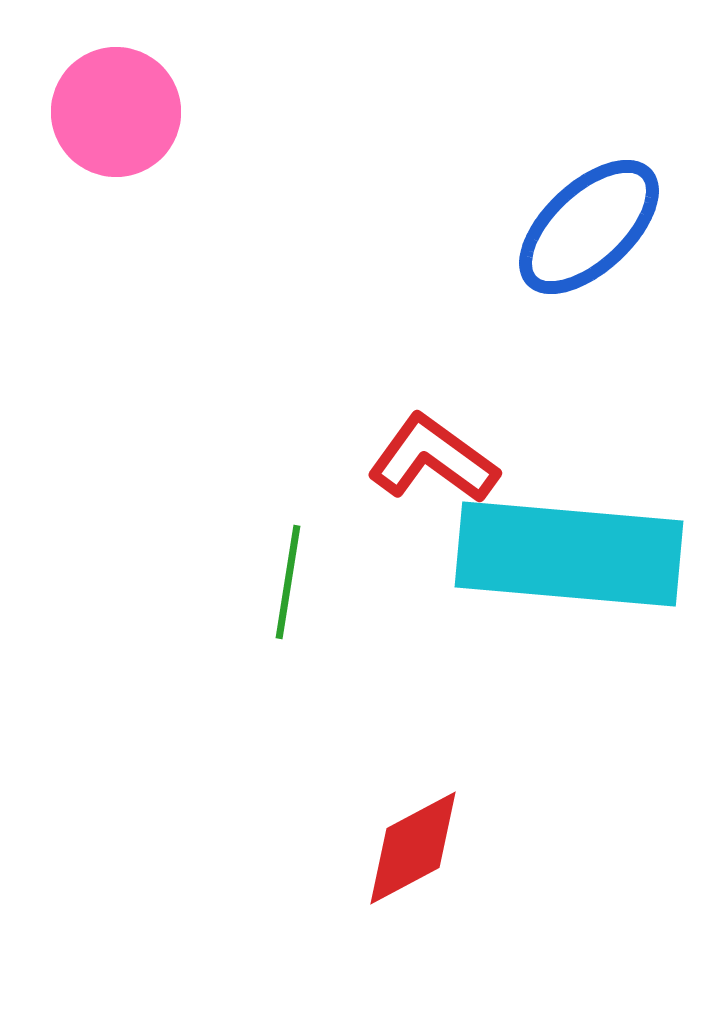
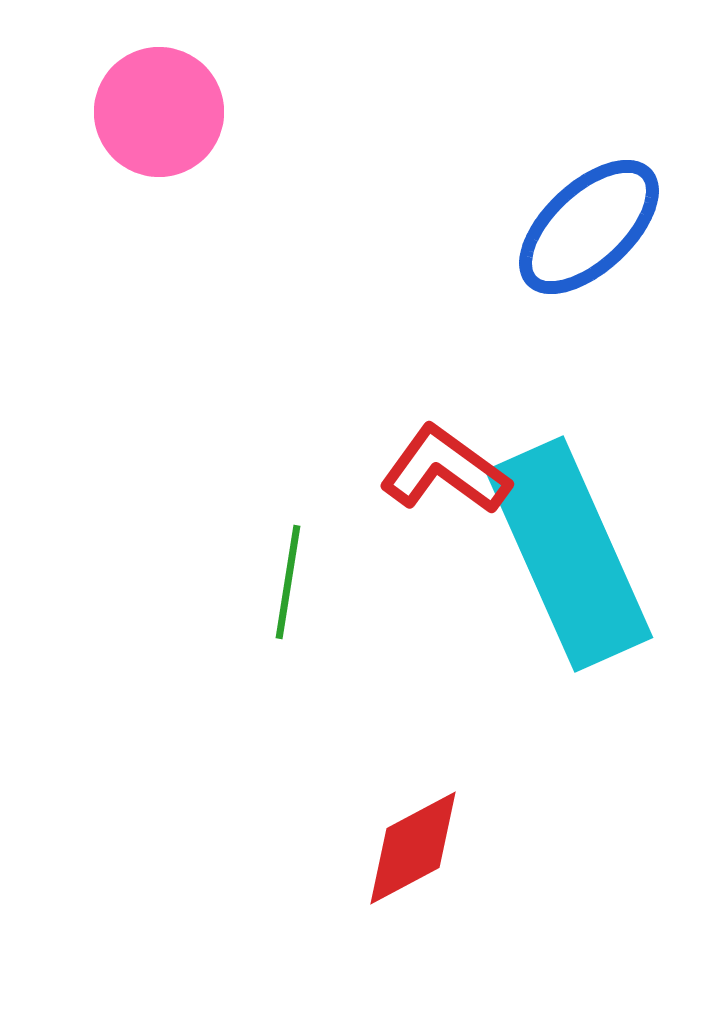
pink circle: moved 43 px right
red L-shape: moved 12 px right, 11 px down
cyan rectangle: rotated 61 degrees clockwise
